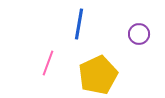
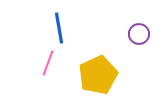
blue line: moved 20 px left, 4 px down; rotated 20 degrees counterclockwise
